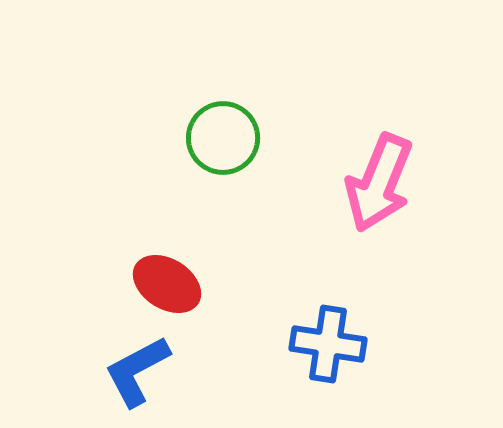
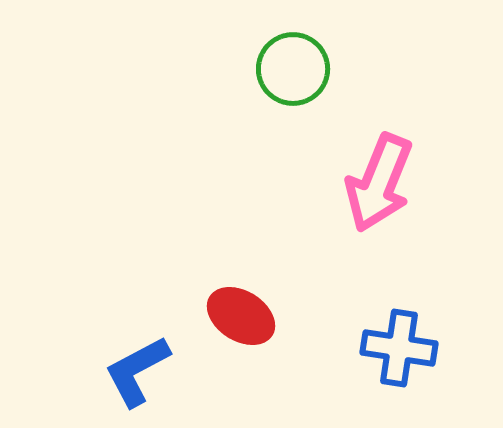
green circle: moved 70 px right, 69 px up
red ellipse: moved 74 px right, 32 px down
blue cross: moved 71 px right, 4 px down
